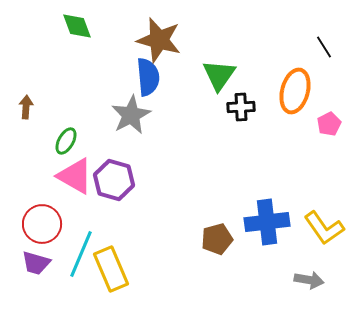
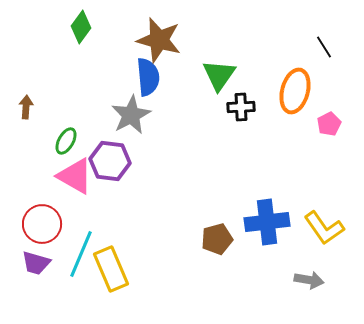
green diamond: moved 4 px right, 1 px down; rotated 56 degrees clockwise
purple hexagon: moved 4 px left, 19 px up; rotated 9 degrees counterclockwise
